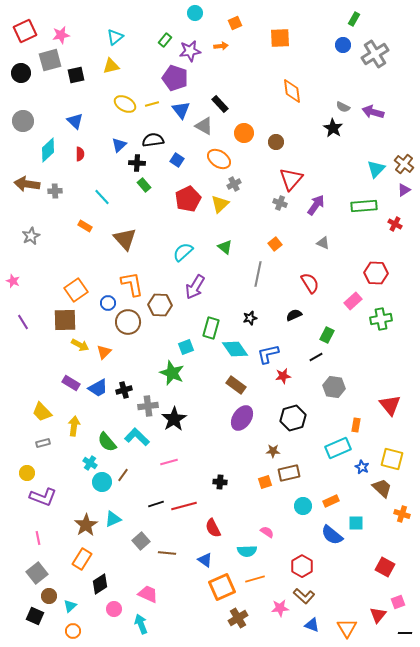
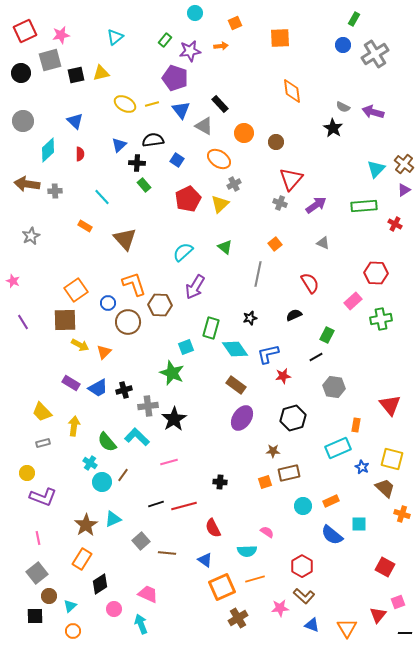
yellow triangle at (111, 66): moved 10 px left, 7 px down
purple arrow at (316, 205): rotated 20 degrees clockwise
orange L-shape at (132, 284): moved 2 px right; rotated 8 degrees counterclockwise
brown trapezoid at (382, 488): moved 3 px right
cyan square at (356, 523): moved 3 px right, 1 px down
black square at (35, 616): rotated 24 degrees counterclockwise
